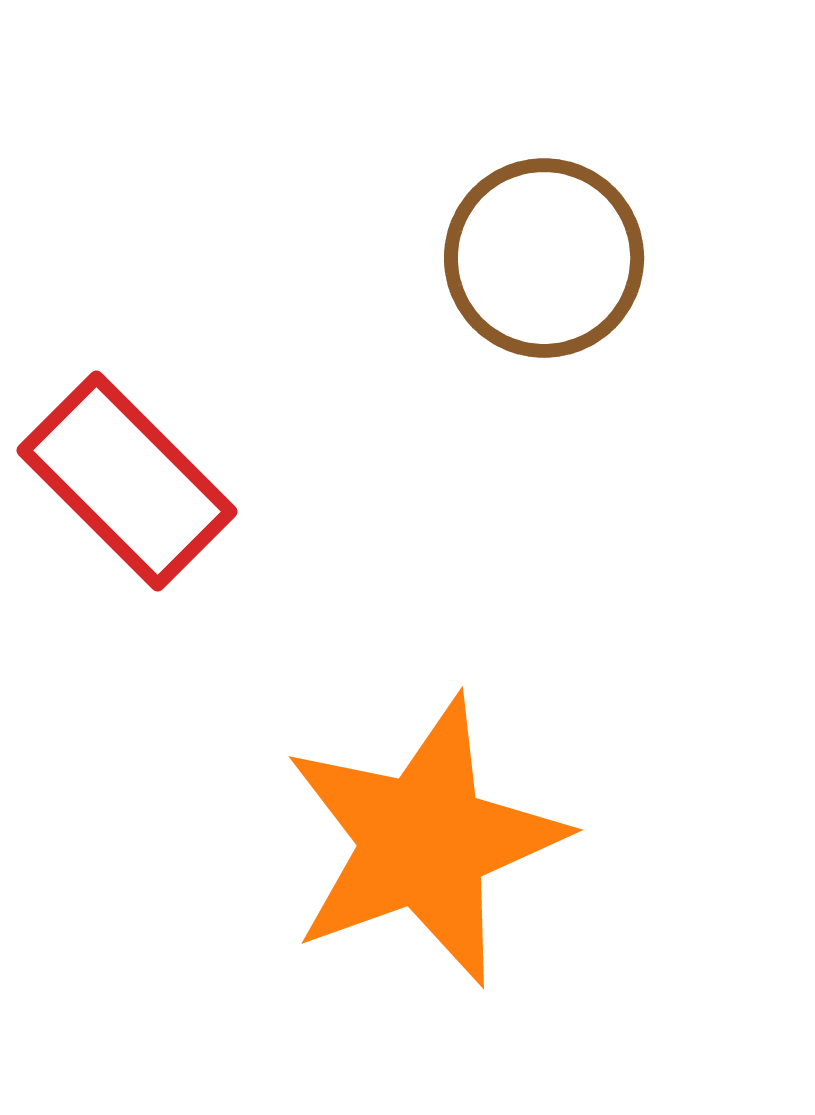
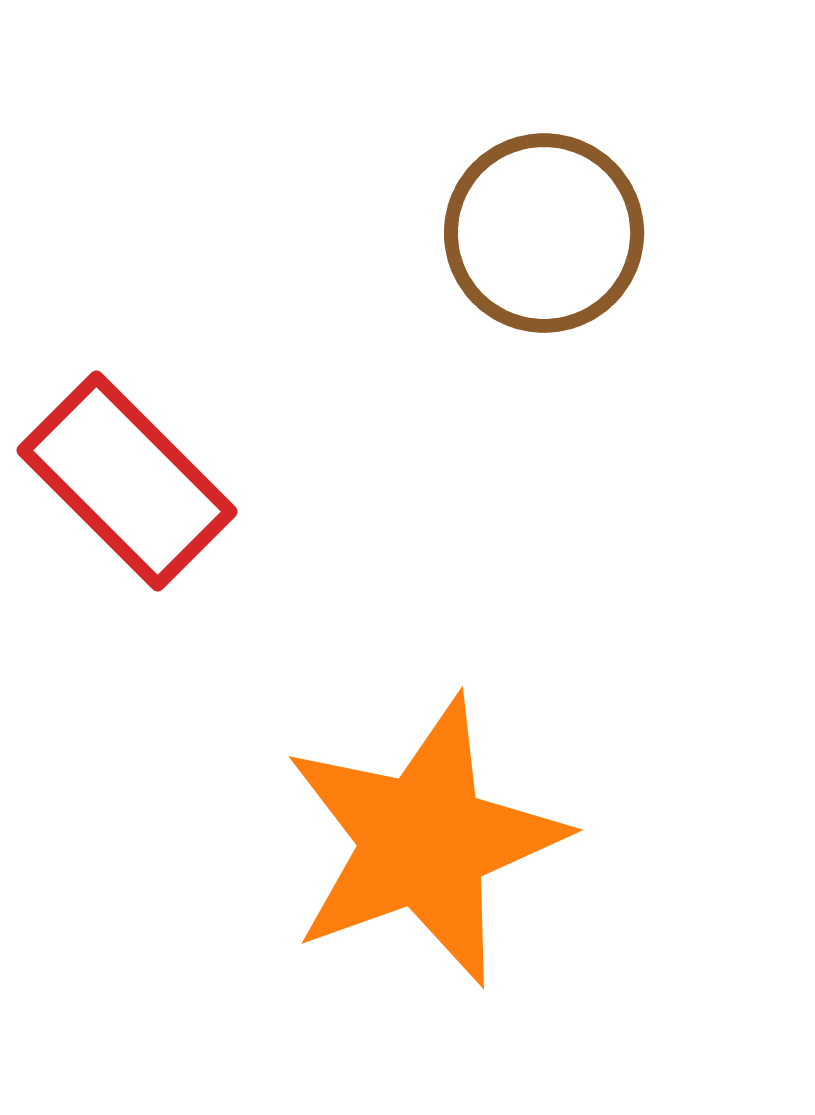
brown circle: moved 25 px up
